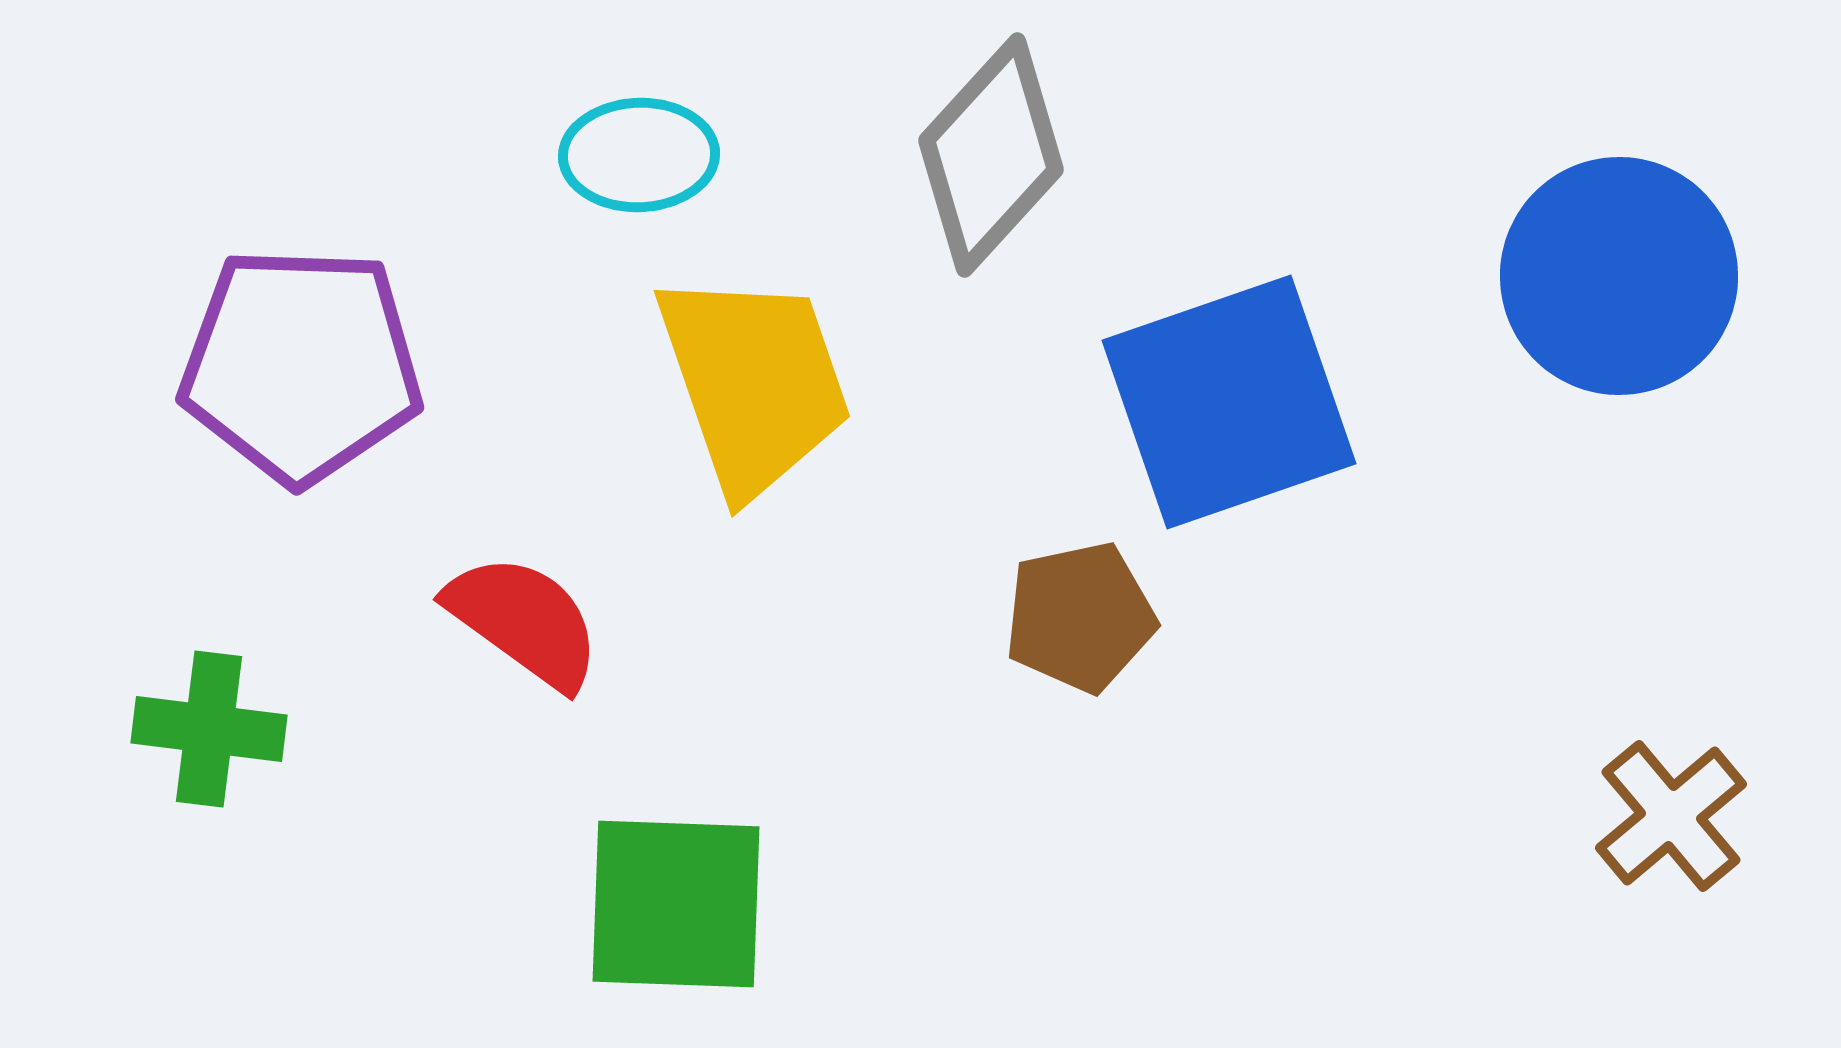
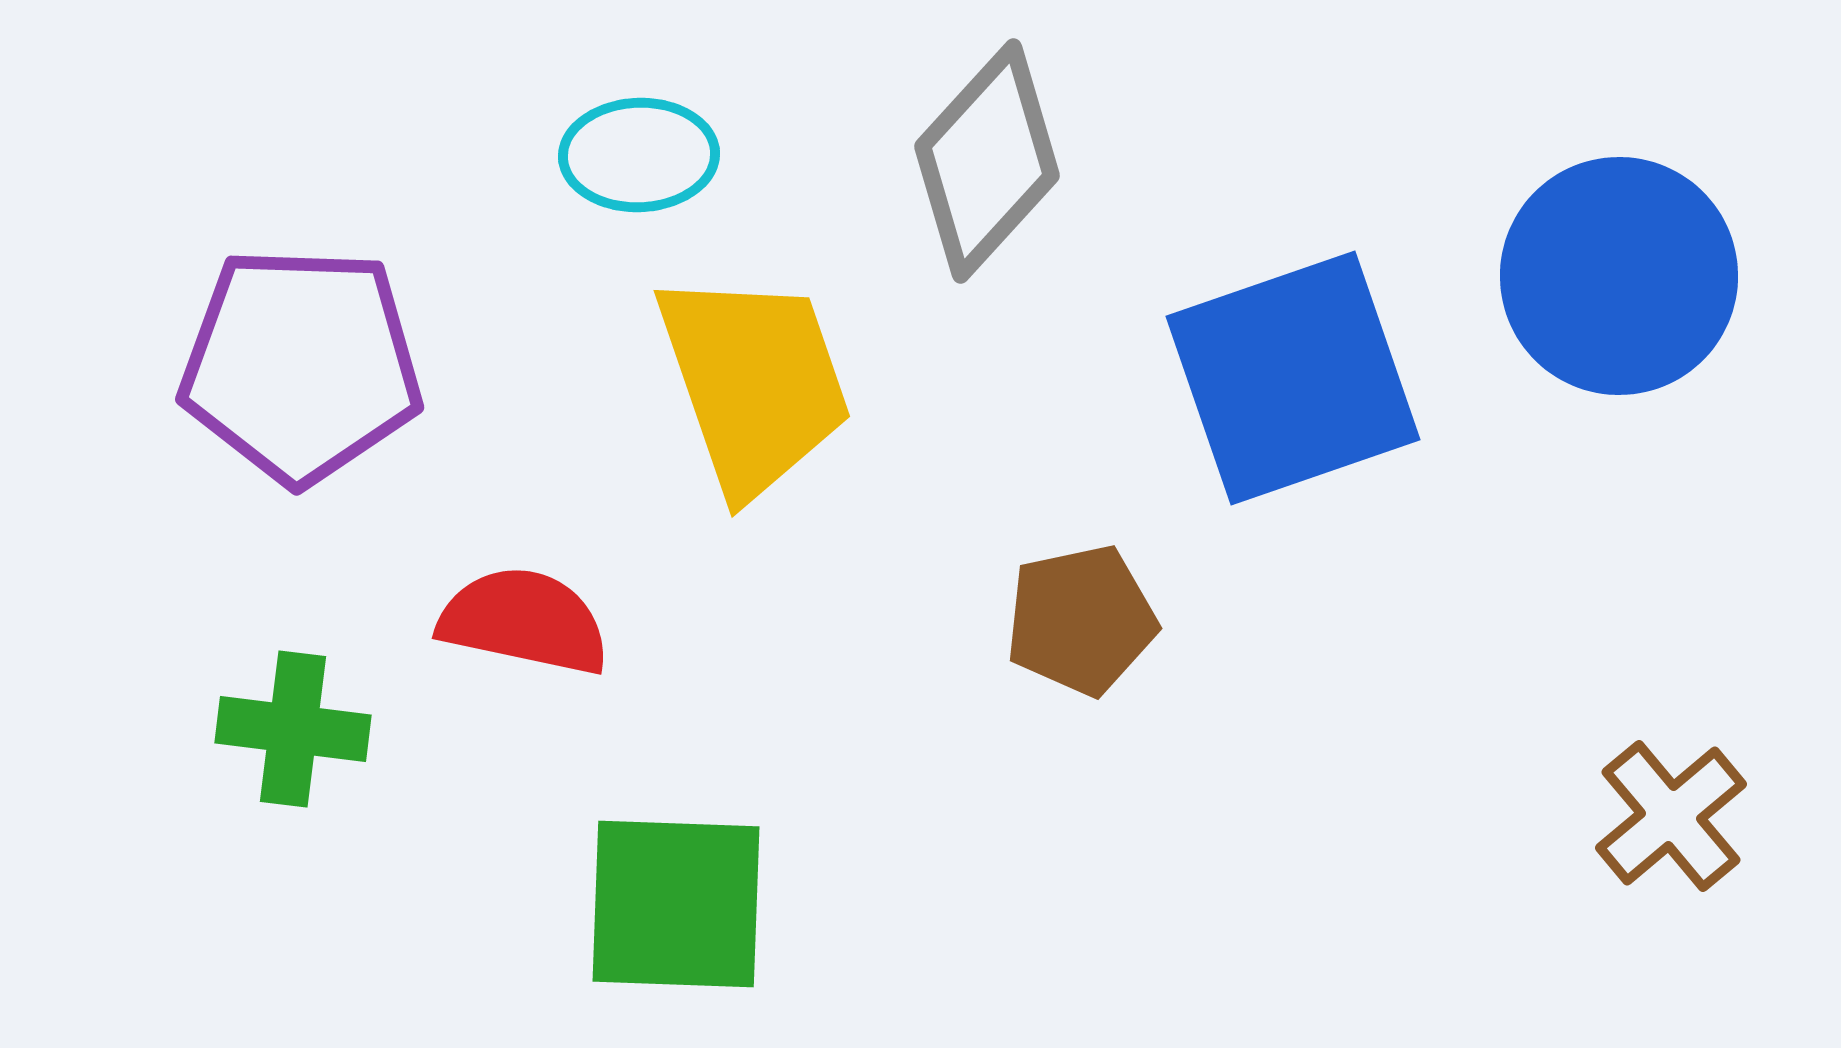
gray diamond: moved 4 px left, 6 px down
blue square: moved 64 px right, 24 px up
brown pentagon: moved 1 px right, 3 px down
red semicircle: rotated 24 degrees counterclockwise
green cross: moved 84 px right
